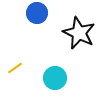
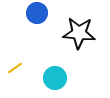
black star: rotated 20 degrees counterclockwise
